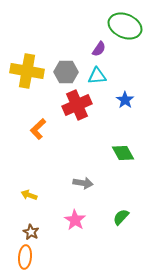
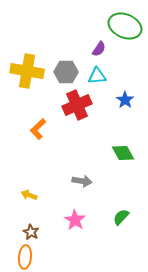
gray arrow: moved 1 px left, 2 px up
